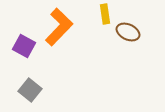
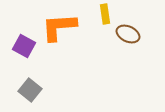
orange L-shape: rotated 138 degrees counterclockwise
brown ellipse: moved 2 px down
